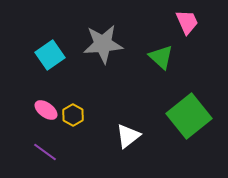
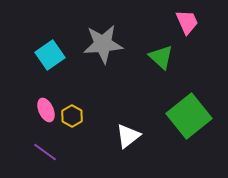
pink ellipse: rotated 30 degrees clockwise
yellow hexagon: moved 1 px left, 1 px down
